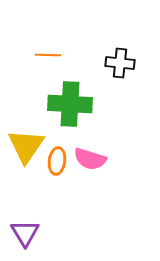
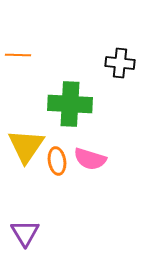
orange line: moved 30 px left
orange ellipse: rotated 16 degrees counterclockwise
